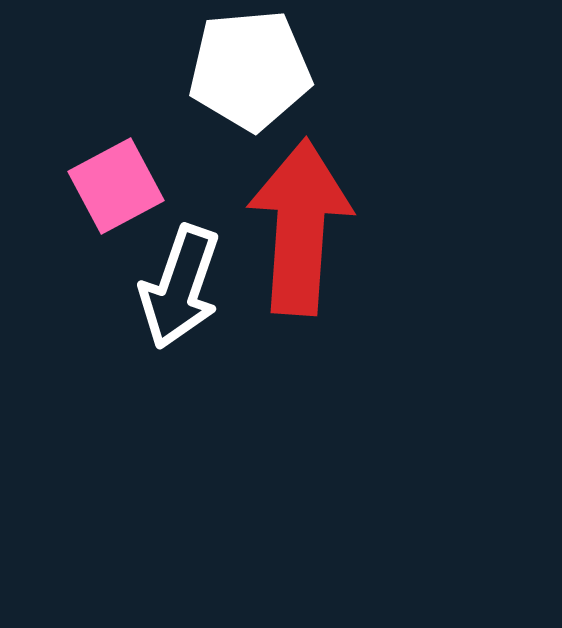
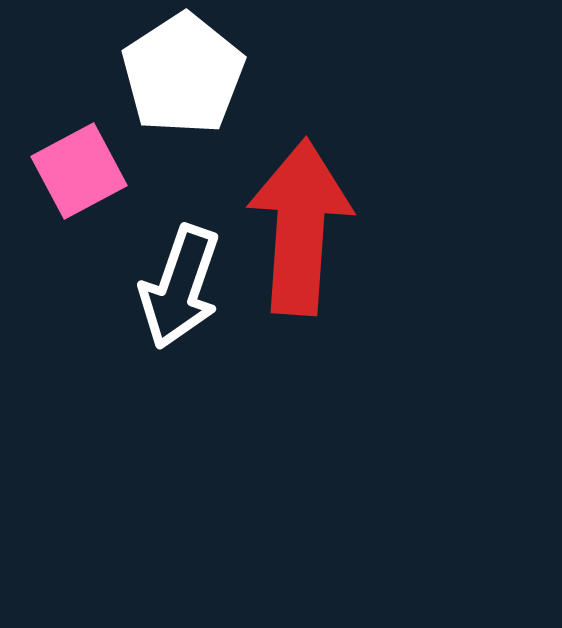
white pentagon: moved 67 px left, 4 px down; rotated 28 degrees counterclockwise
pink square: moved 37 px left, 15 px up
